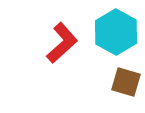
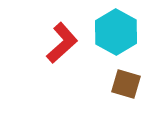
brown square: moved 2 px down
